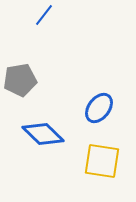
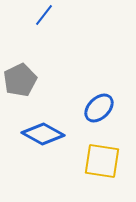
gray pentagon: rotated 16 degrees counterclockwise
blue ellipse: rotated 8 degrees clockwise
blue diamond: rotated 15 degrees counterclockwise
